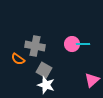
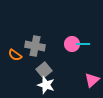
orange semicircle: moved 3 px left, 4 px up
gray square: rotated 21 degrees clockwise
